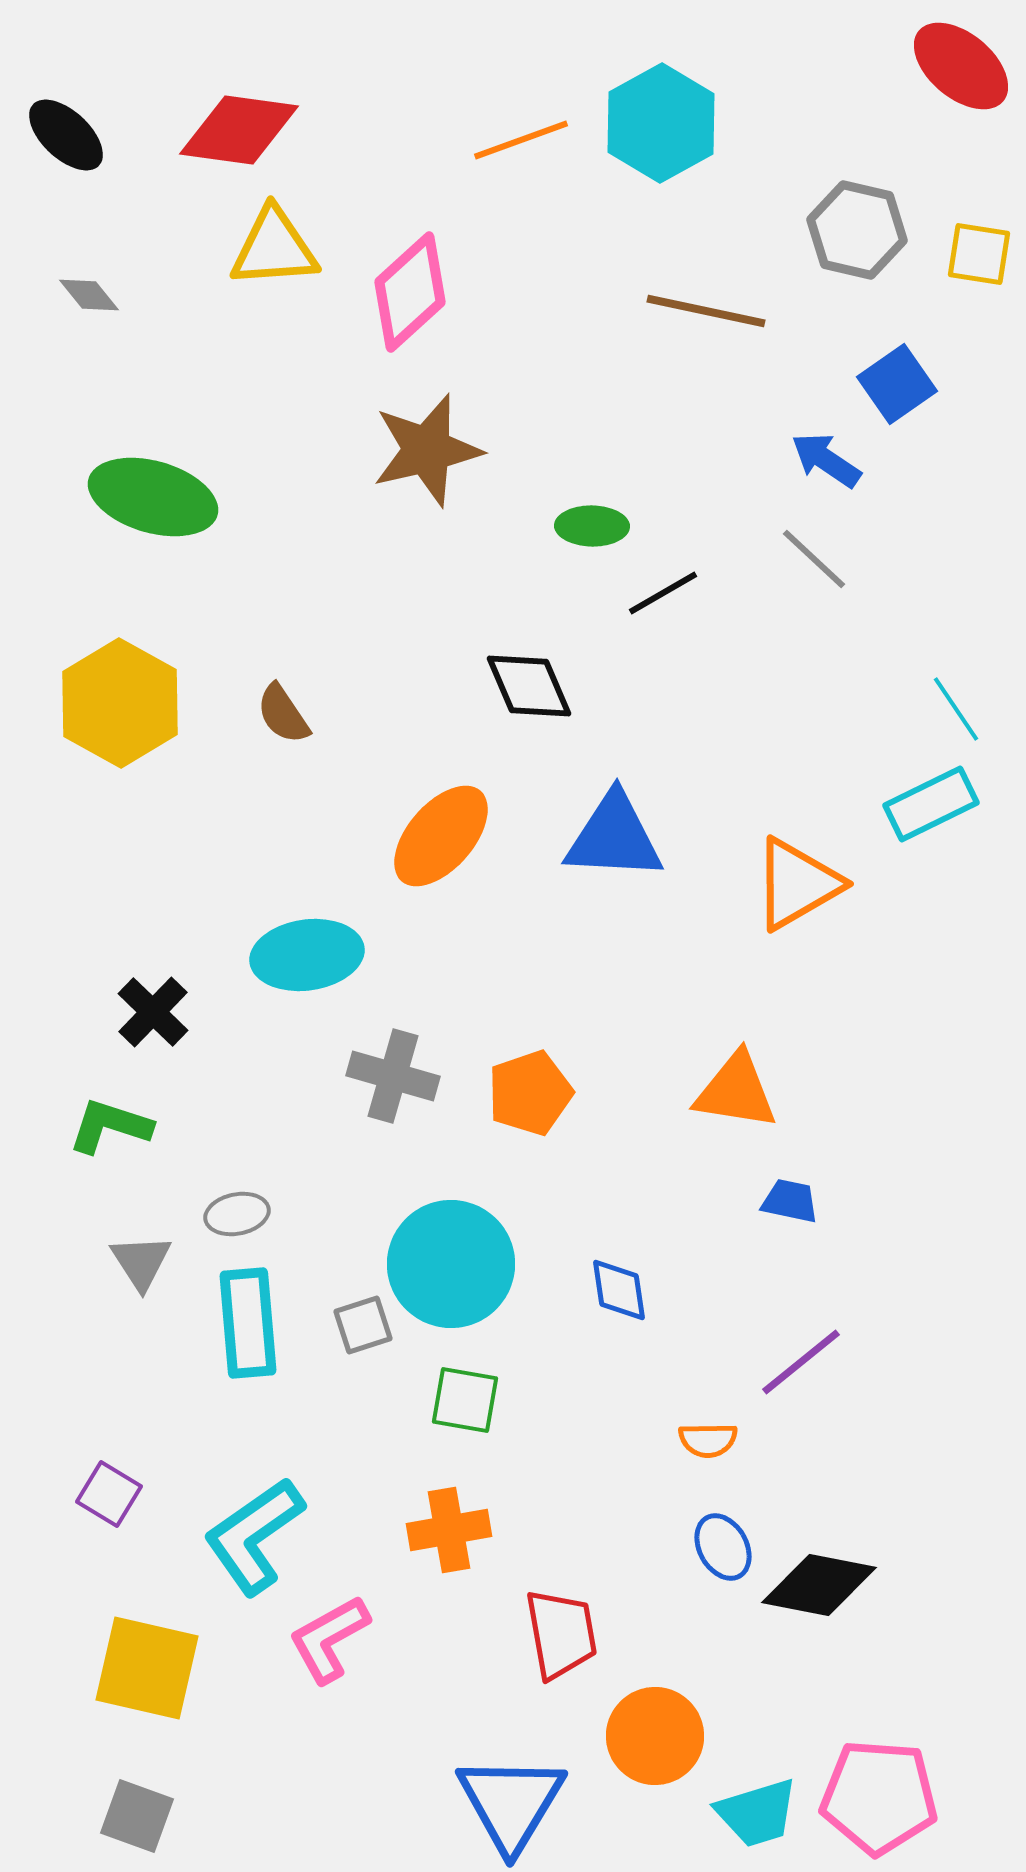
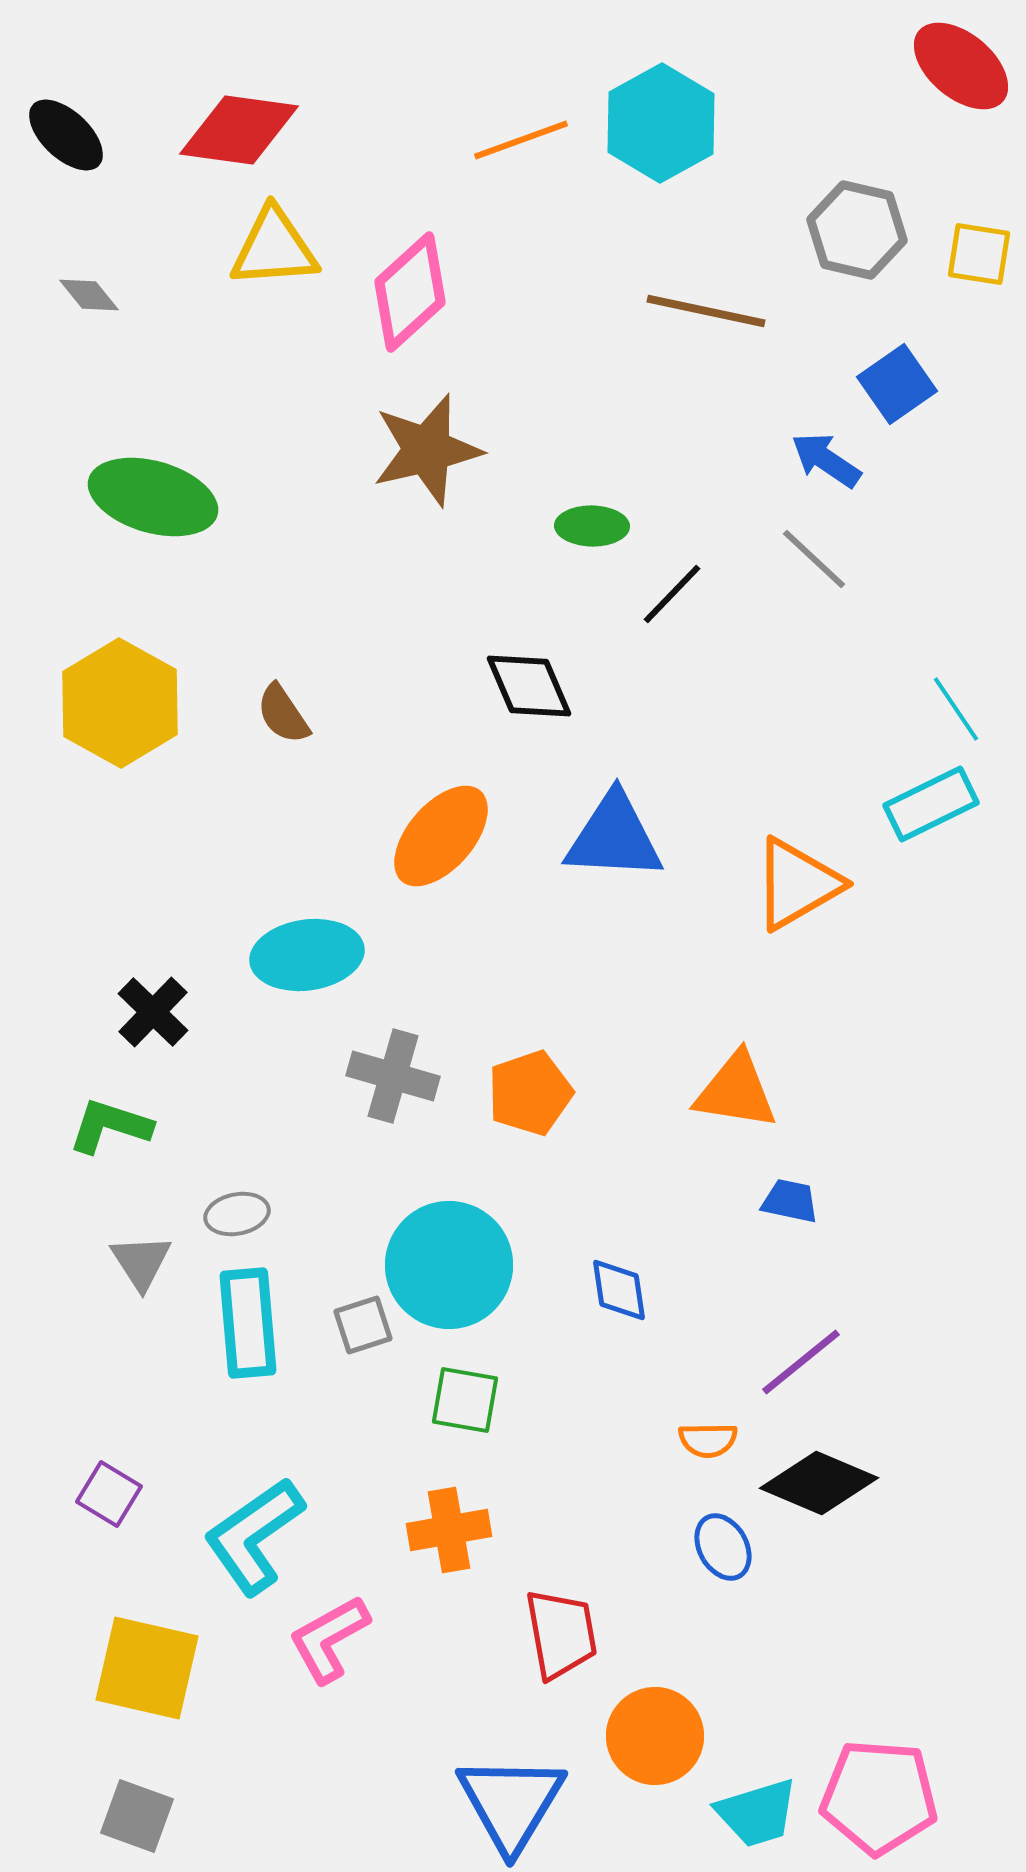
black line at (663, 593): moved 9 px right, 1 px down; rotated 16 degrees counterclockwise
cyan circle at (451, 1264): moved 2 px left, 1 px down
black diamond at (819, 1585): moved 102 px up; rotated 12 degrees clockwise
